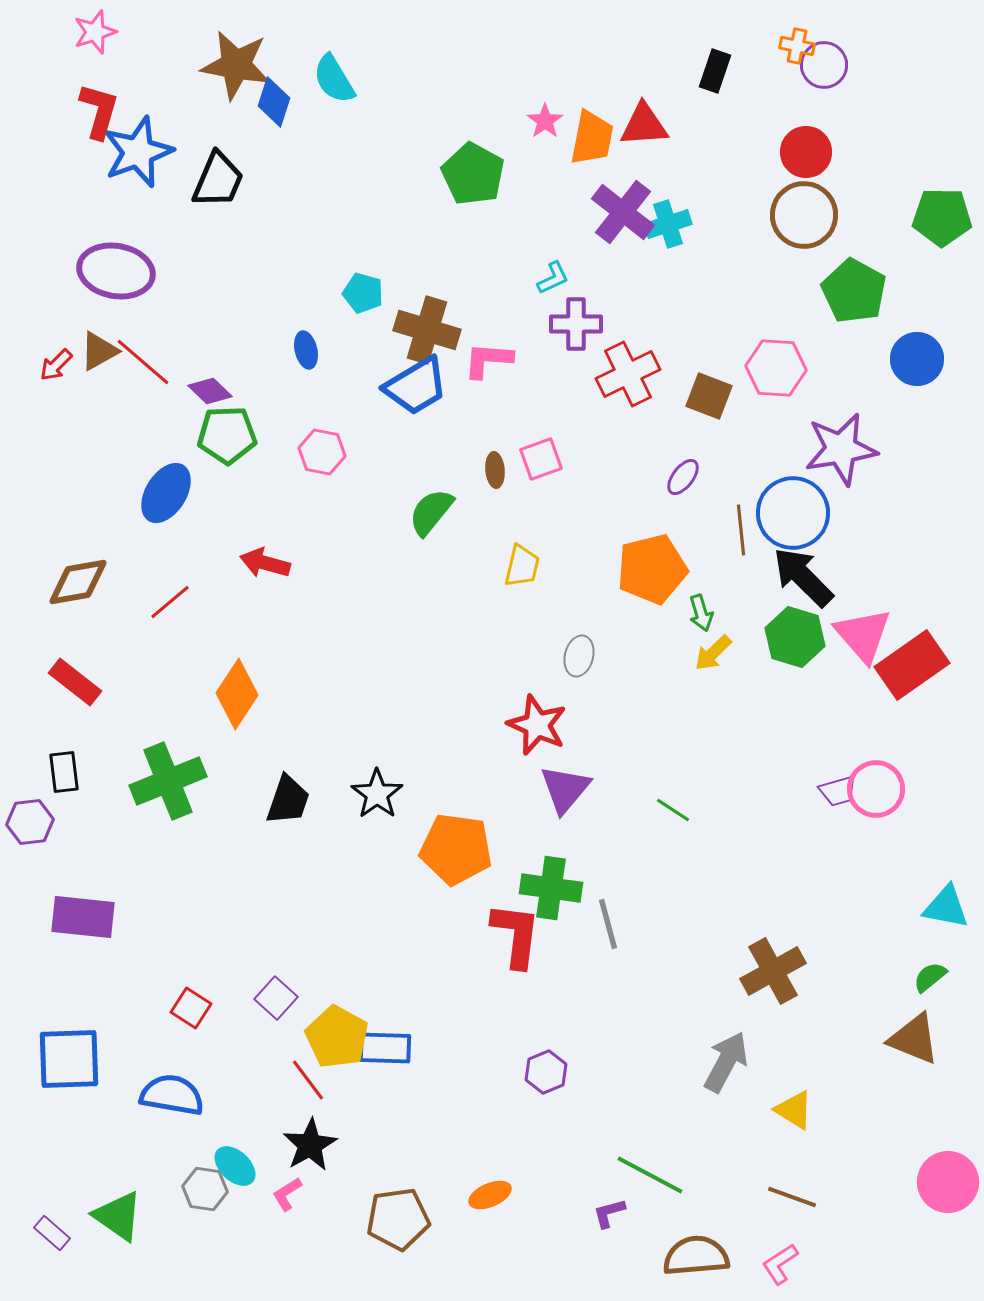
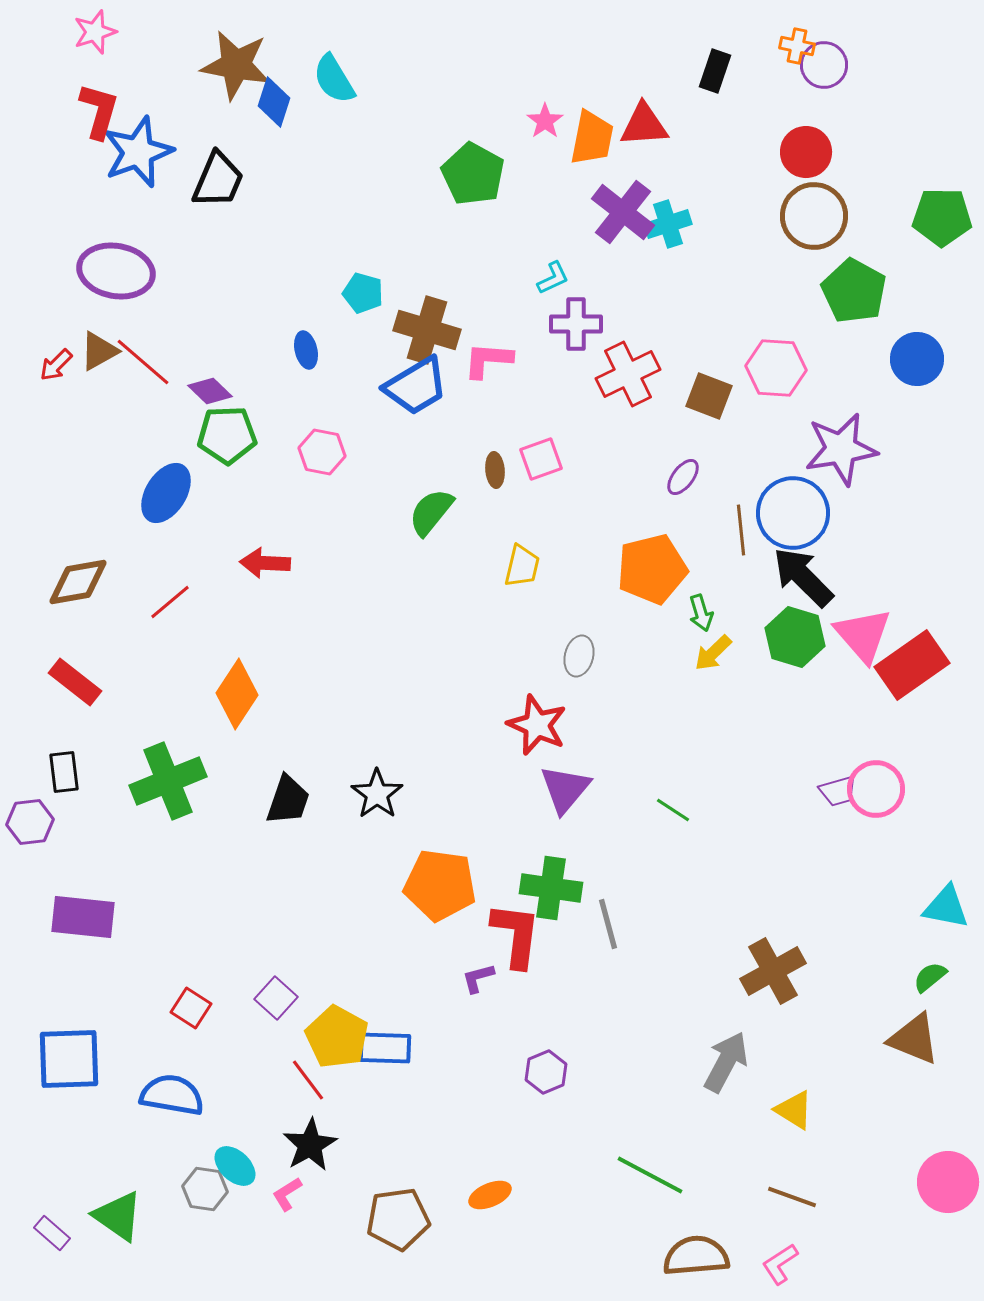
brown circle at (804, 215): moved 10 px right, 1 px down
red arrow at (265, 563): rotated 12 degrees counterclockwise
orange pentagon at (456, 849): moved 16 px left, 36 px down
purple L-shape at (609, 1213): moved 131 px left, 235 px up
